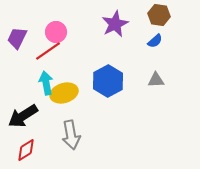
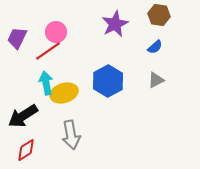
blue semicircle: moved 6 px down
gray triangle: rotated 24 degrees counterclockwise
